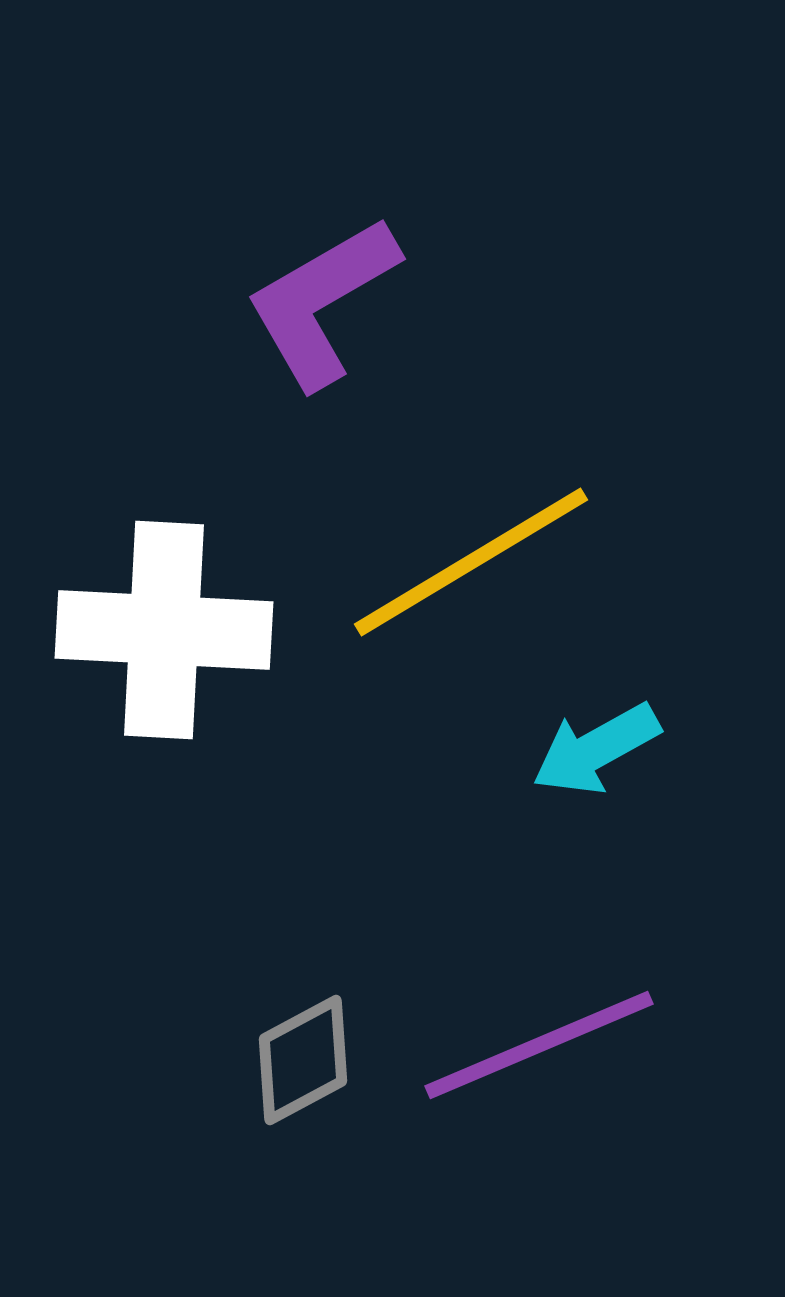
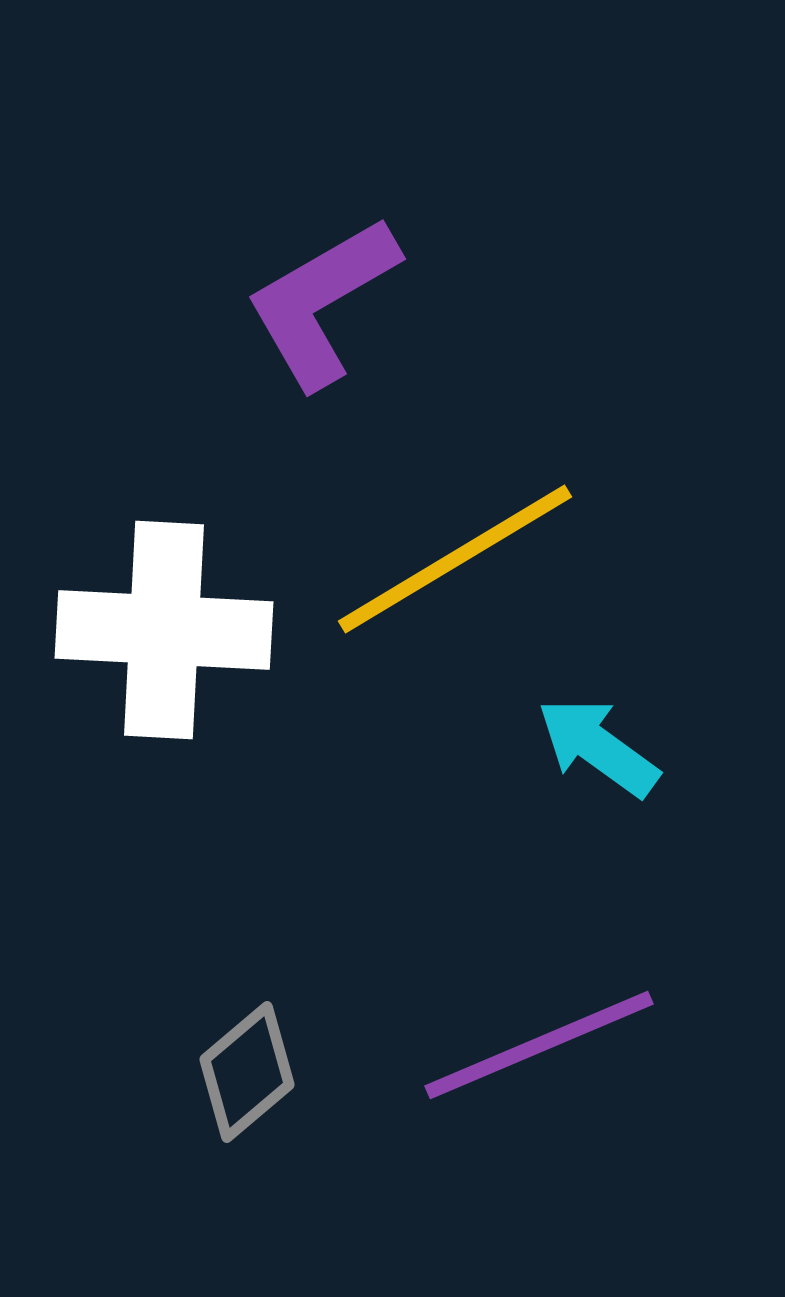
yellow line: moved 16 px left, 3 px up
cyan arrow: moved 2 px right, 2 px up; rotated 65 degrees clockwise
gray diamond: moved 56 px left, 12 px down; rotated 12 degrees counterclockwise
